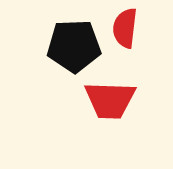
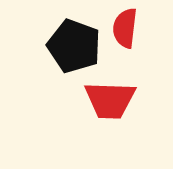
black pentagon: rotated 22 degrees clockwise
